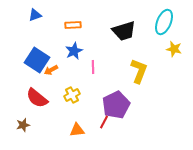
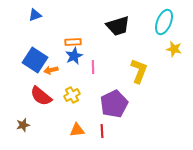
orange rectangle: moved 17 px down
black trapezoid: moved 6 px left, 5 px up
blue star: moved 5 px down
blue square: moved 2 px left
orange arrow: rotated 16 degrees clockwise
red semicircle: moved 4 px right, 2 px up
purple pentagon: moved 2 px left, 1 px up
red line: moved 2 px left, 9 px down; rotated 32 degrees counterclockwise
